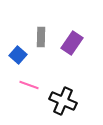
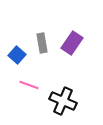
gray rectangle: moved 1 px right, 6 px down; rotated 12 degrees counterclockwise
blue square: moved 1 px left
